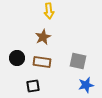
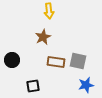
black circle: moved 5 px left, 2 px down
brown rectangle: moved 14 px right
